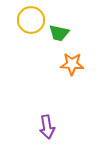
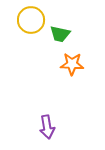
green trapezoid: moved 1 px right, 1 px down
